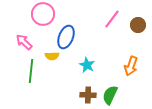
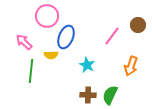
pink circle: moved 4 px right, 2 px down
pink line: moved 17 px down
yellow semicircle: moved 1 px left, 1 px up
